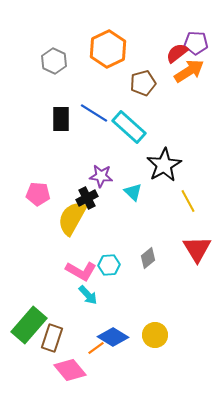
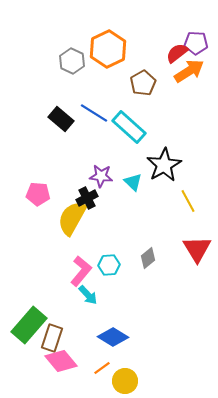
gray hexagon: moved 18 px right
brown pentagon: rotated 15 degrees counterclockwise
black rectangle: rotated 50 degrees counterclockwise
cyan triangle: moved 10 px up
pink L-shape: rotated 80 degrees counterclockwise
yellow circle: moved 30 px left, 46 px down
orange line: moved 6 px right, 20 px down
pink diamond: moved 9 px left, 9 px up
